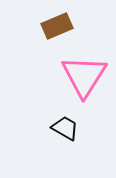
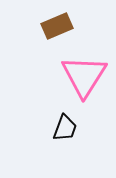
black trapezoid: rotated 80 degrees clockwise
